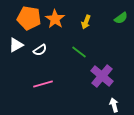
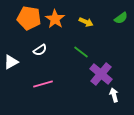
yellow arrow: rotated 88 degrees counterclockwise
white triangle: moved 5 px left, 17 px down
green line: moved 2 px right
purple cross: moved 1 px left, 2 px up
white arrow: moved 10 px up
